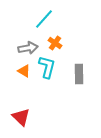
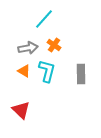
orange cross: moved 1 px left, 2 px down
cyan L-shape: moved 4 px down
gray rectangle: moved 2 px right
red triangle: moved 7 px up
